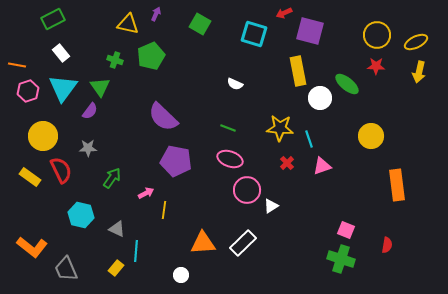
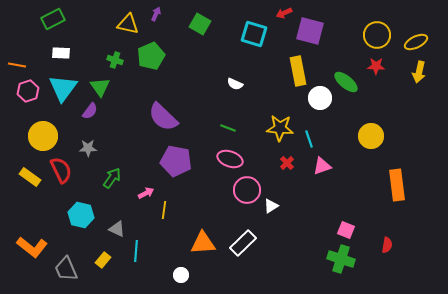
white rectangle at (61, 53): rotated 48 degrees counterclockwise
green ellipse at (347, 84): moved 1 px left, 2 px up
yellow rectangle at (116, 268): moved 13 px left, 8 px up
